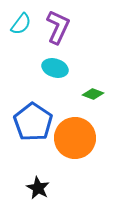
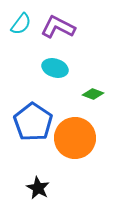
purple L-shape: rotated 88 degrees counterclockwise
